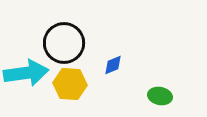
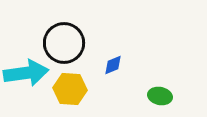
yellow hexagon: moved 5 px down
